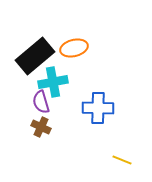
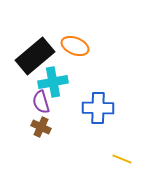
orange ellipse: moved 1 px right, 2 px up; rotated 36 degrees clockwise
yellow line: moved 1 px up
